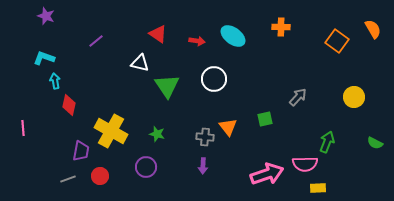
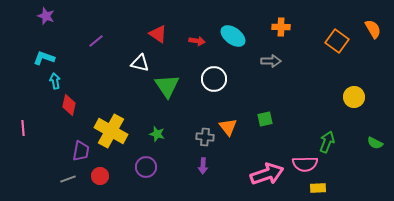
gray arrow: moved 27 px left, 36 px up; rotated 48 degrees clockwise
